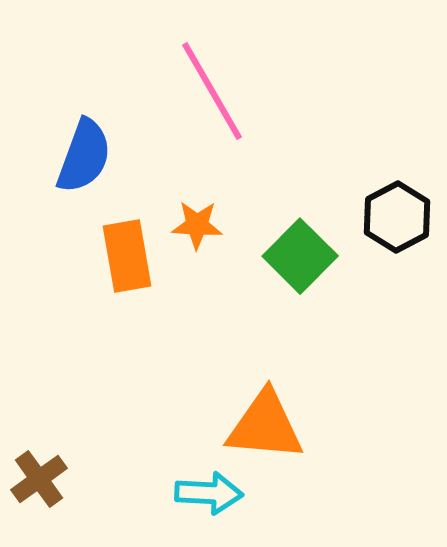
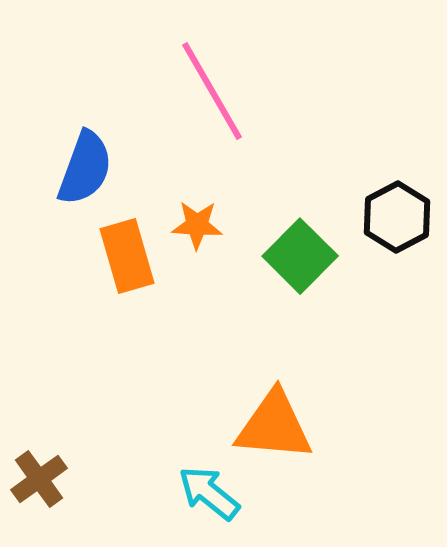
blue semicircle: moved 1 px right, 12 px down
orange rectangle: rotated 6 degrees counterclockwise
orange triangle: moved 9 px right
cyan arrow: rotated 144 degrees counterclockwise
